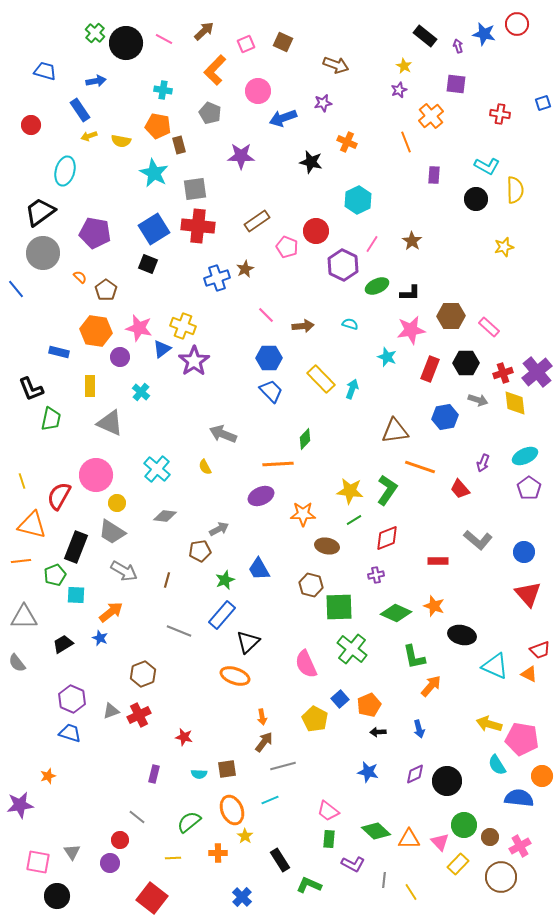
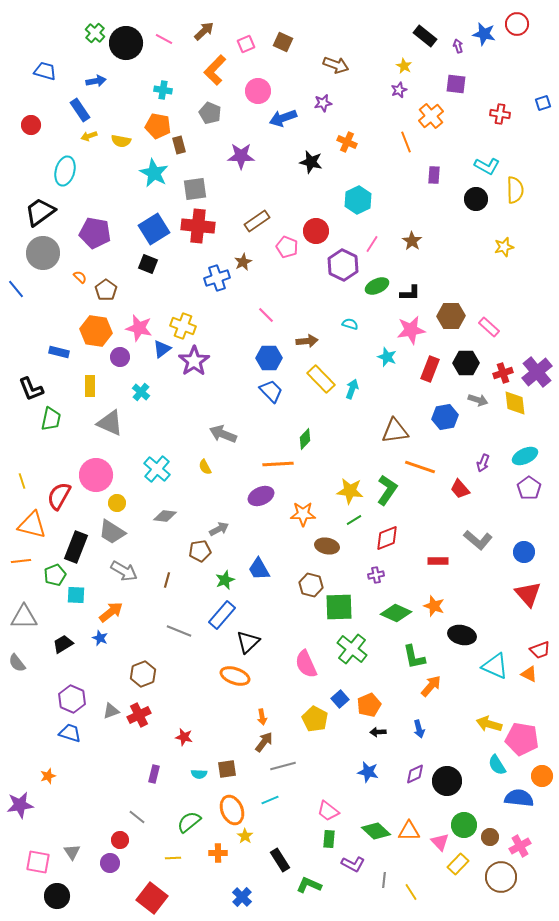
brown star at (245, 269): moved 2 px left, 7 px up
brown arrow at (303, 326): moved 4 px right, 15 px down
orange triangle at (409, 839): moved 8 px up
